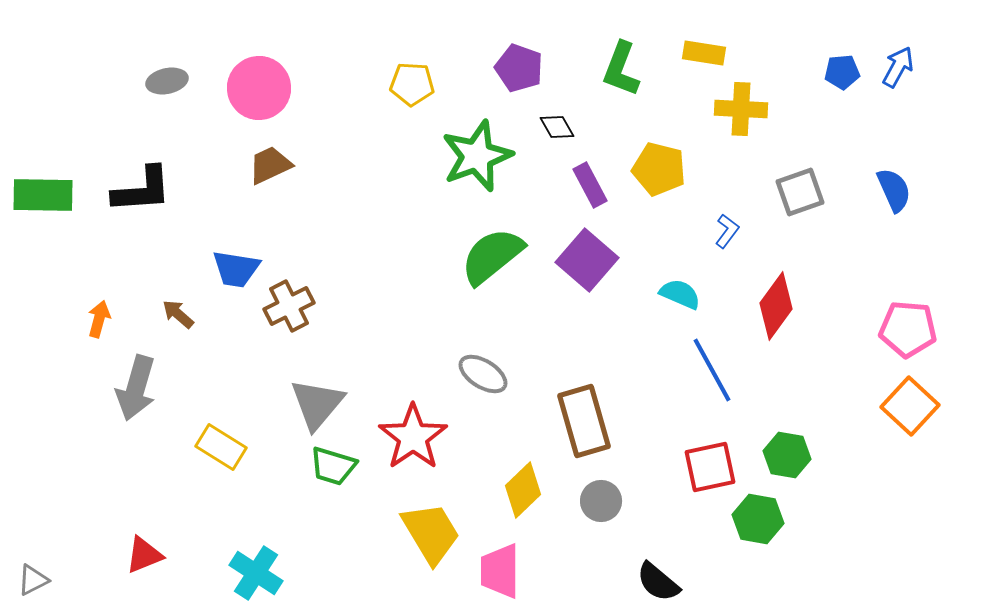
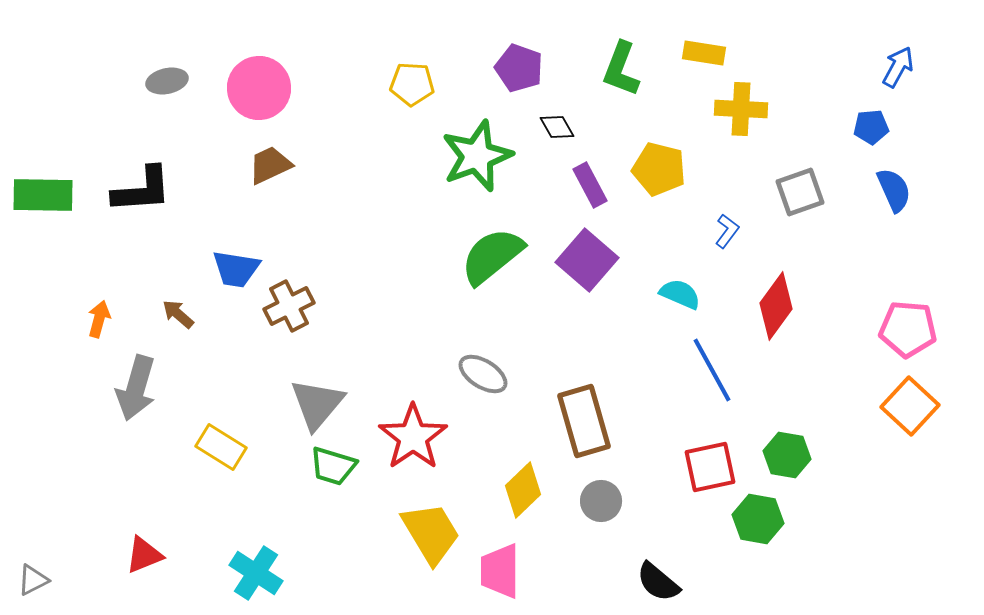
blue pentagon at (842, 72): moved 29 px right, 55 px down
